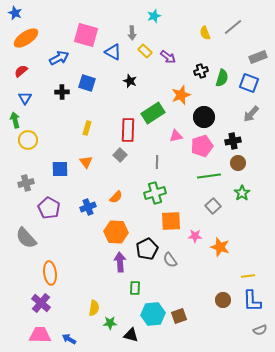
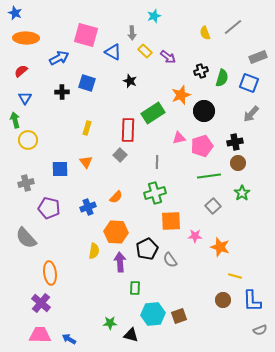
orange ellipse at (26, 38): rotated 35 degrees clockwise
black circle at (204, 117): moved 6 px up
pink triangle at (176, 136): moved 3 px right, 2 px down
black cross at (233, 141): moved 2 px right, 1 px down
purple pentagon at (49, 208): rotated 15 degrees counterclockwise
yellow line at (248, 276): moved 13 px left; rotated 24 degrees clockwise
yellow semicircle at (94, 308): moved 57 px up
